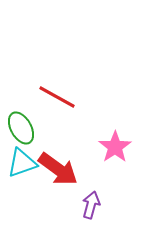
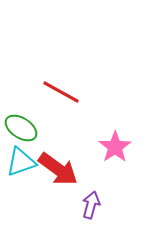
red line: moved 4 px right, 5 px up
green ellipse: rotated 28 degrees counterclockwise
cyan triangle: moved 1 px left, 1 px up
